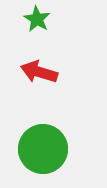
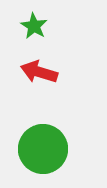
green star: moved 3 px left, 7 px down
